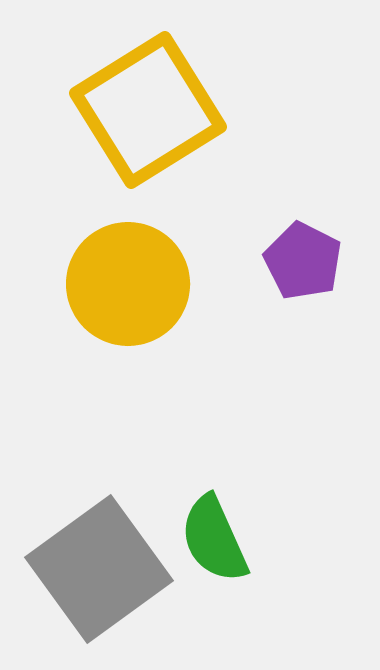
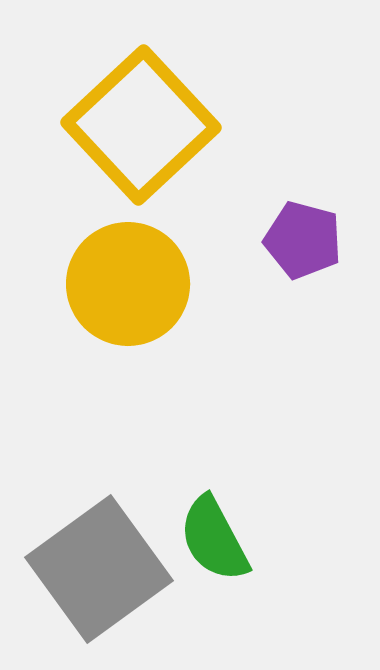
yellow square: moved 7 px left, 15 px down; rotated 11 degrees counterclockwise
purple pentagon: moved 21 px up; rotated 12 degrees counterclockwise
green semicircle: rotated 4 degrees counterclockwise
